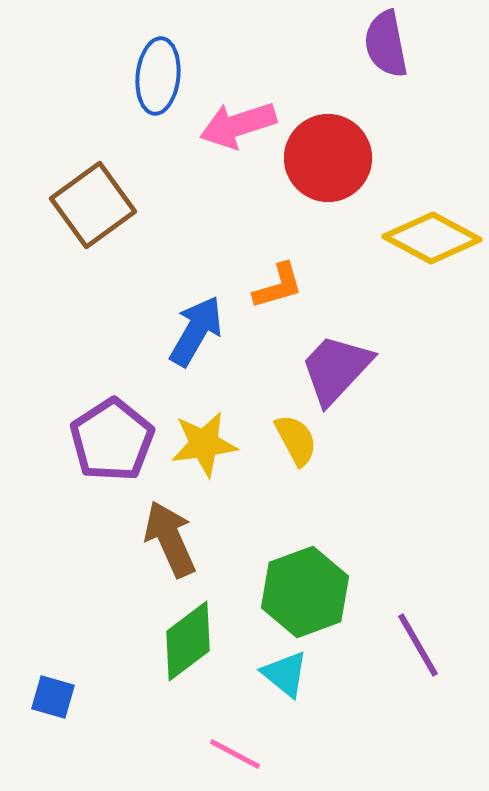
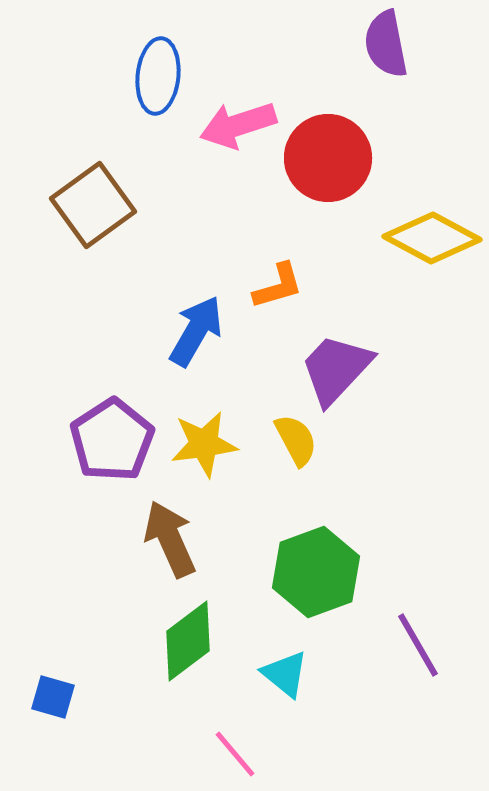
green hexagon: moved 11 px right, 20 px up
pink line: rotated 22 degrees clockwise
